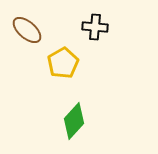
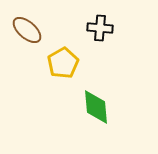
black cross: moved 5 px right, 1 px down
green diamond: moved 22 px right, 14 px up; rotated 48 degrees counterclockwise
